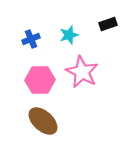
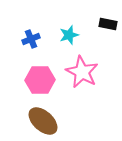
black rectangle: rotated 30 degrees clockwise
